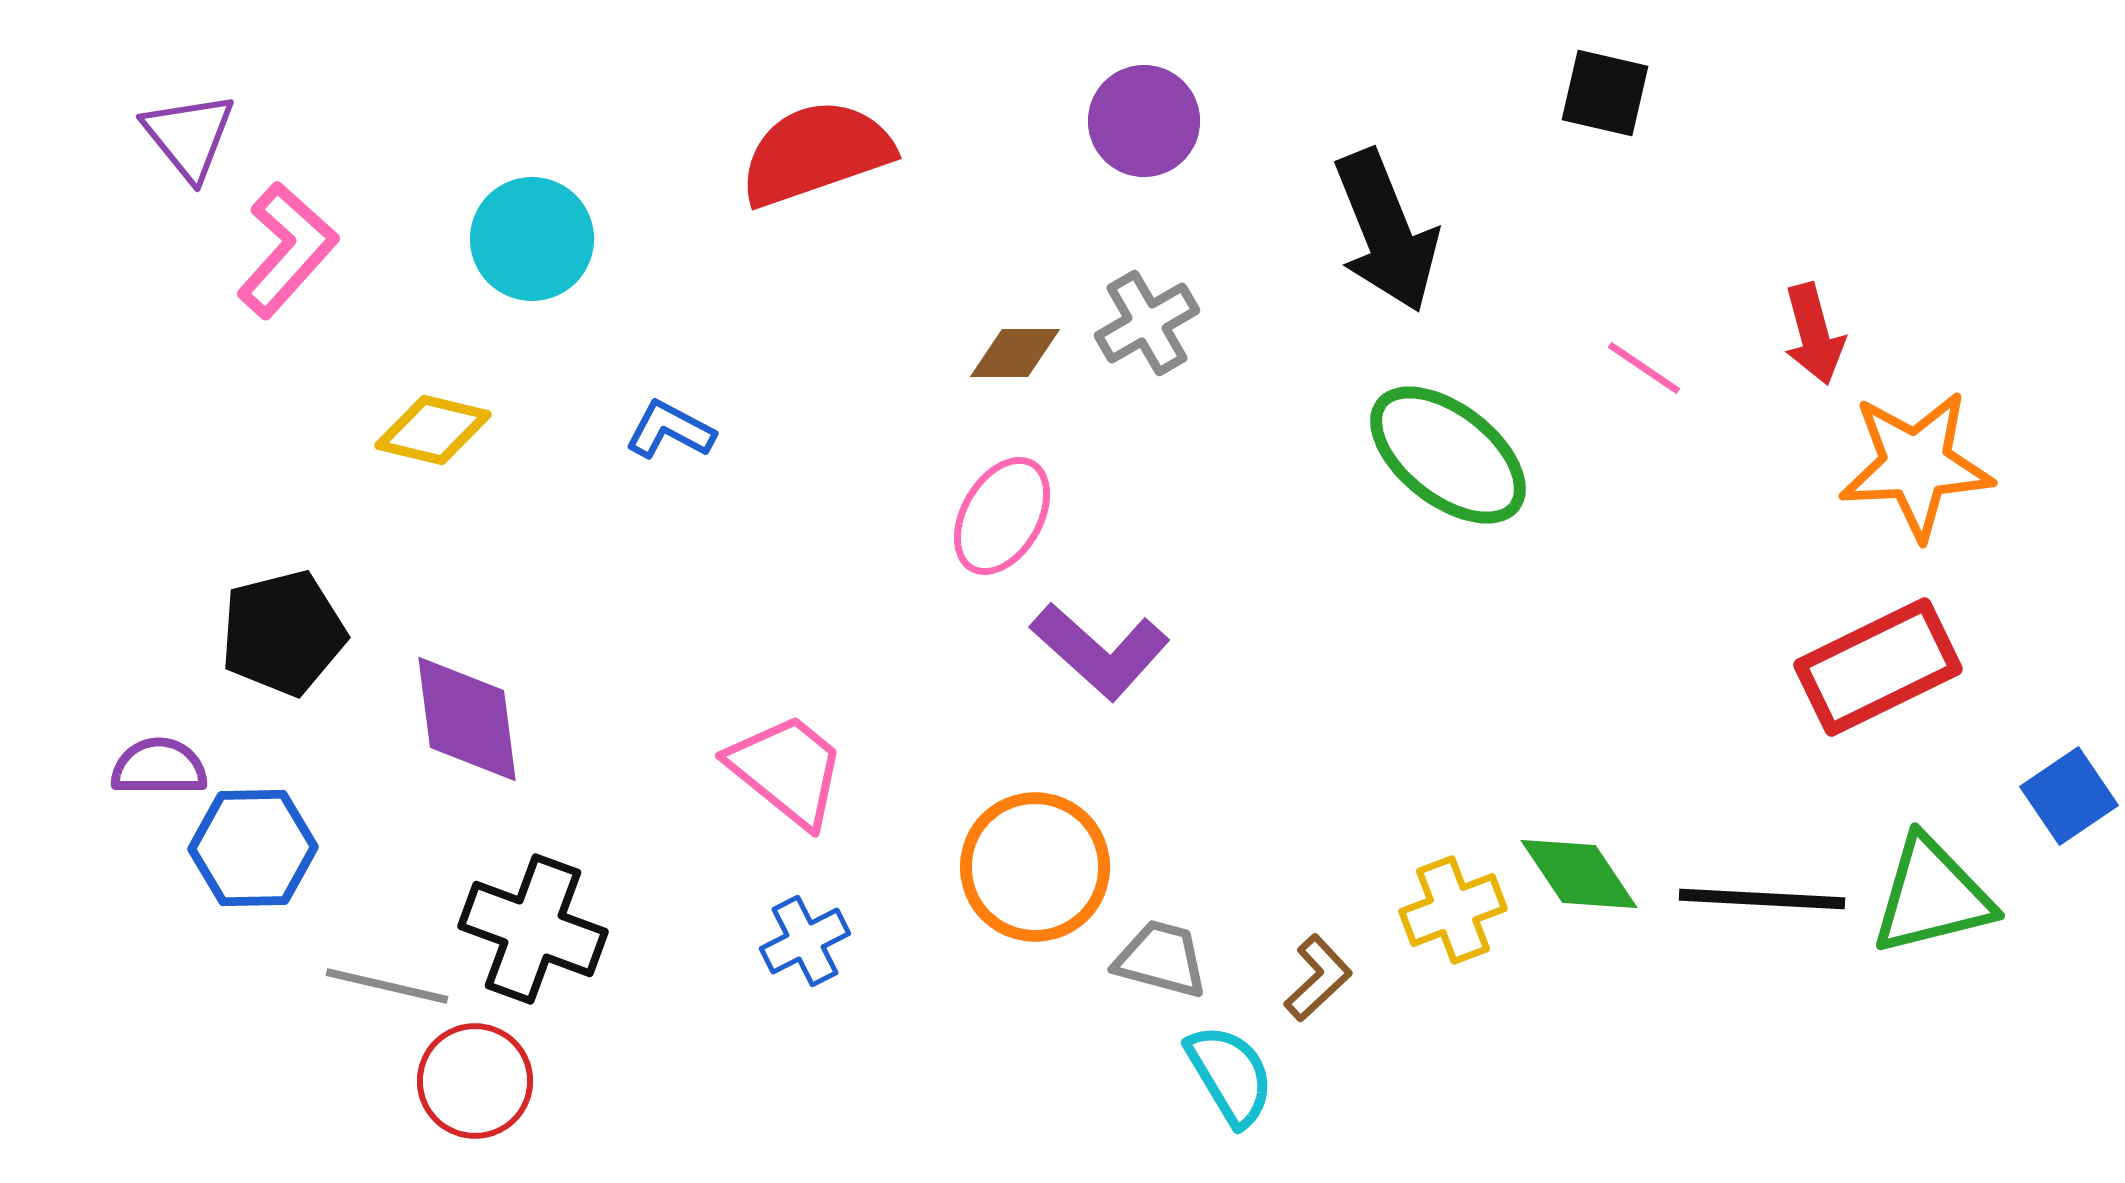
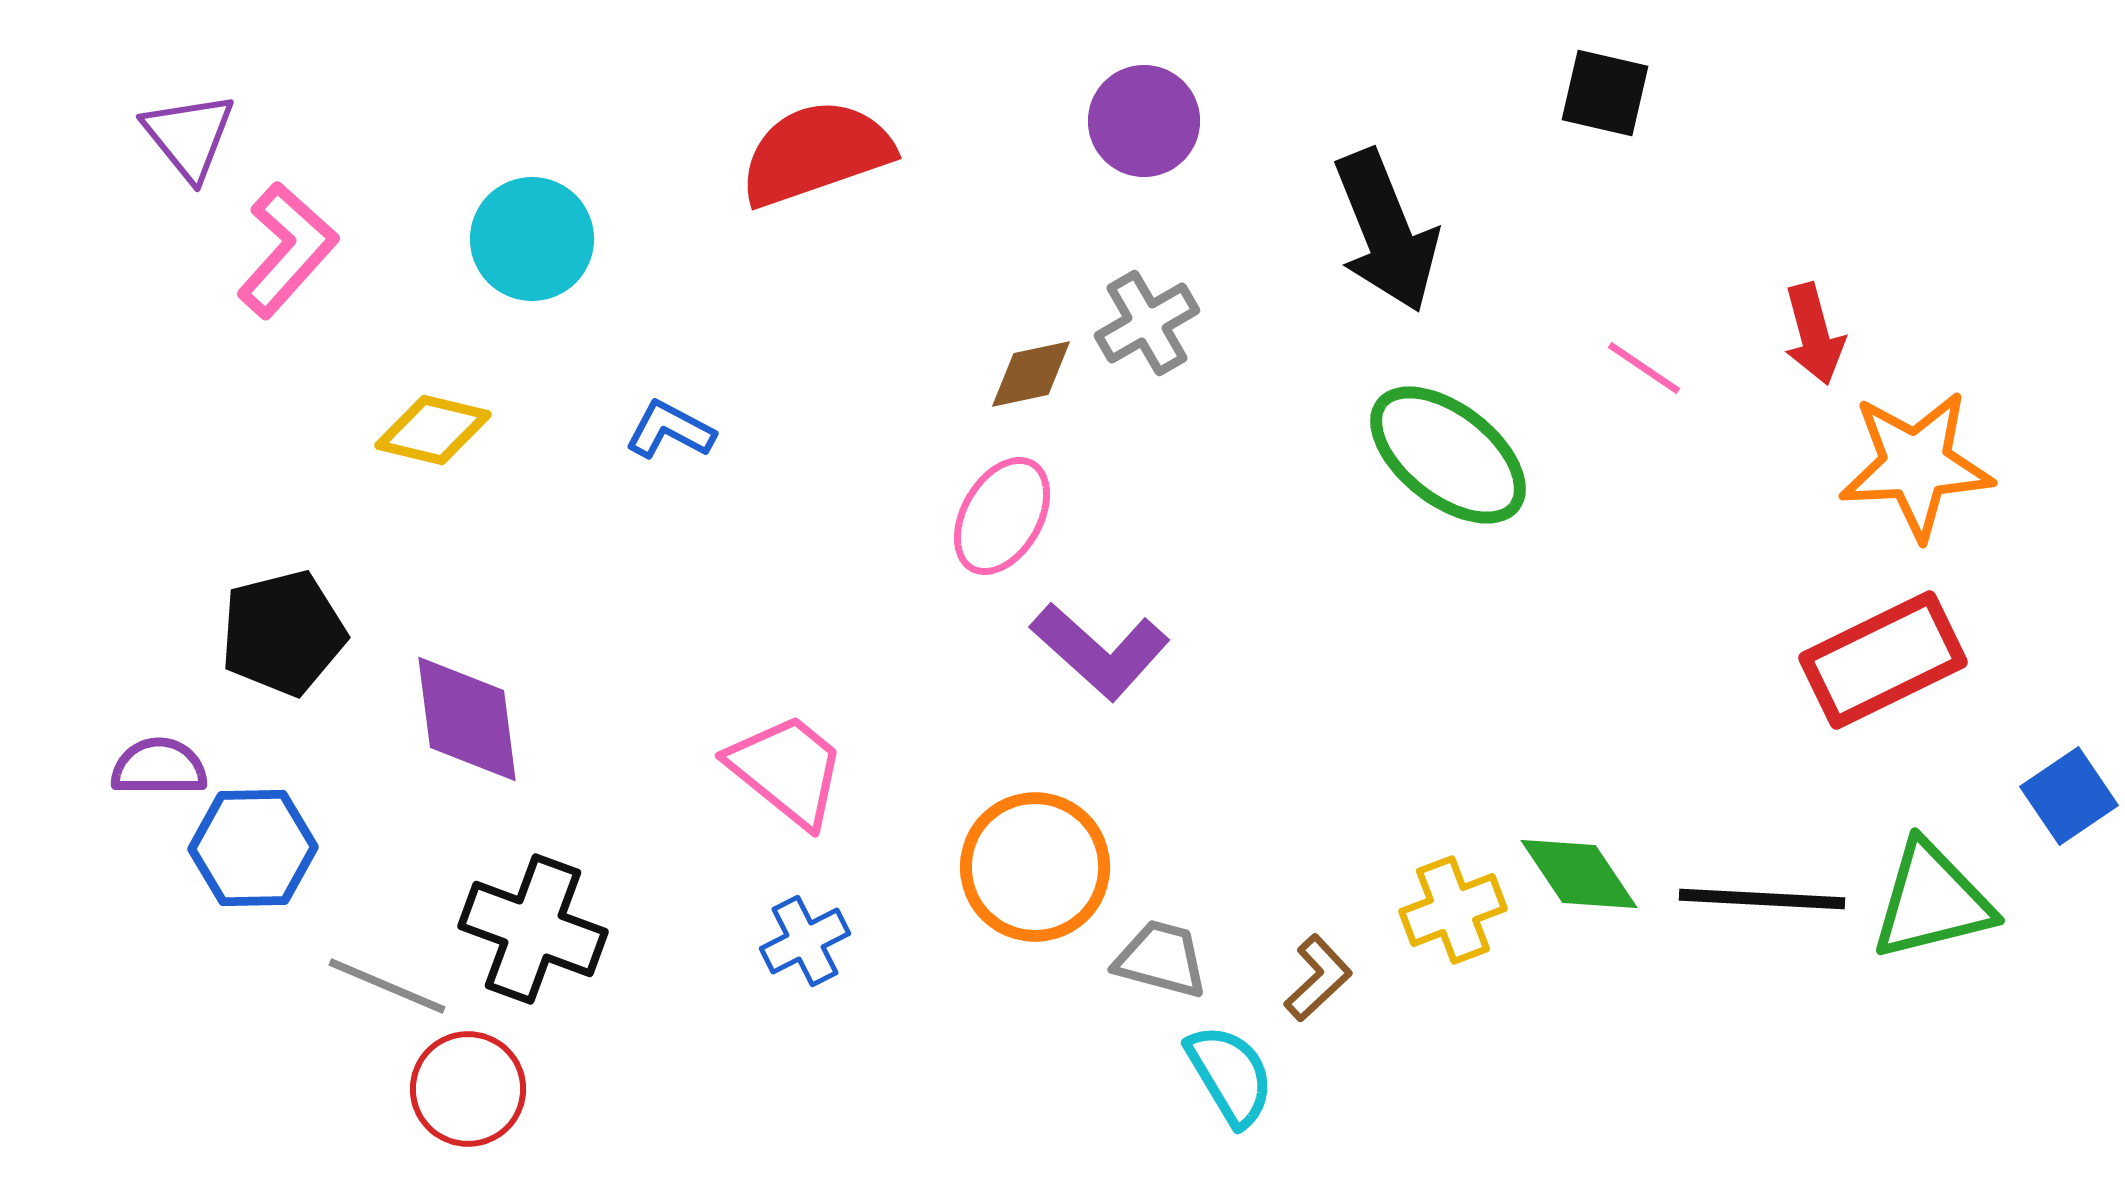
brown diamond: moved 16 px right, 21 px down; rotated 12 degrees counterclockwise
red rectangle: moved 5 px right, 7 px up
green triangle: moved 5 px down
gray line: rotated 10 degrees clockwise
red circle: moved 7 px left, 8 px down
